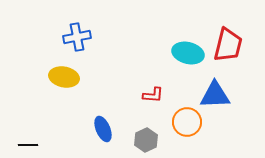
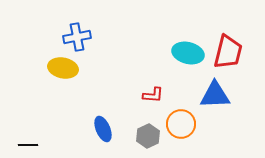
red trapezoid: moved 7 px down
yellow ellipse: moved 1 px left, 9 px up
orange circle: moved 6 px left, 2 px down
gray hexagon: moved 2 px right, 4 px up
